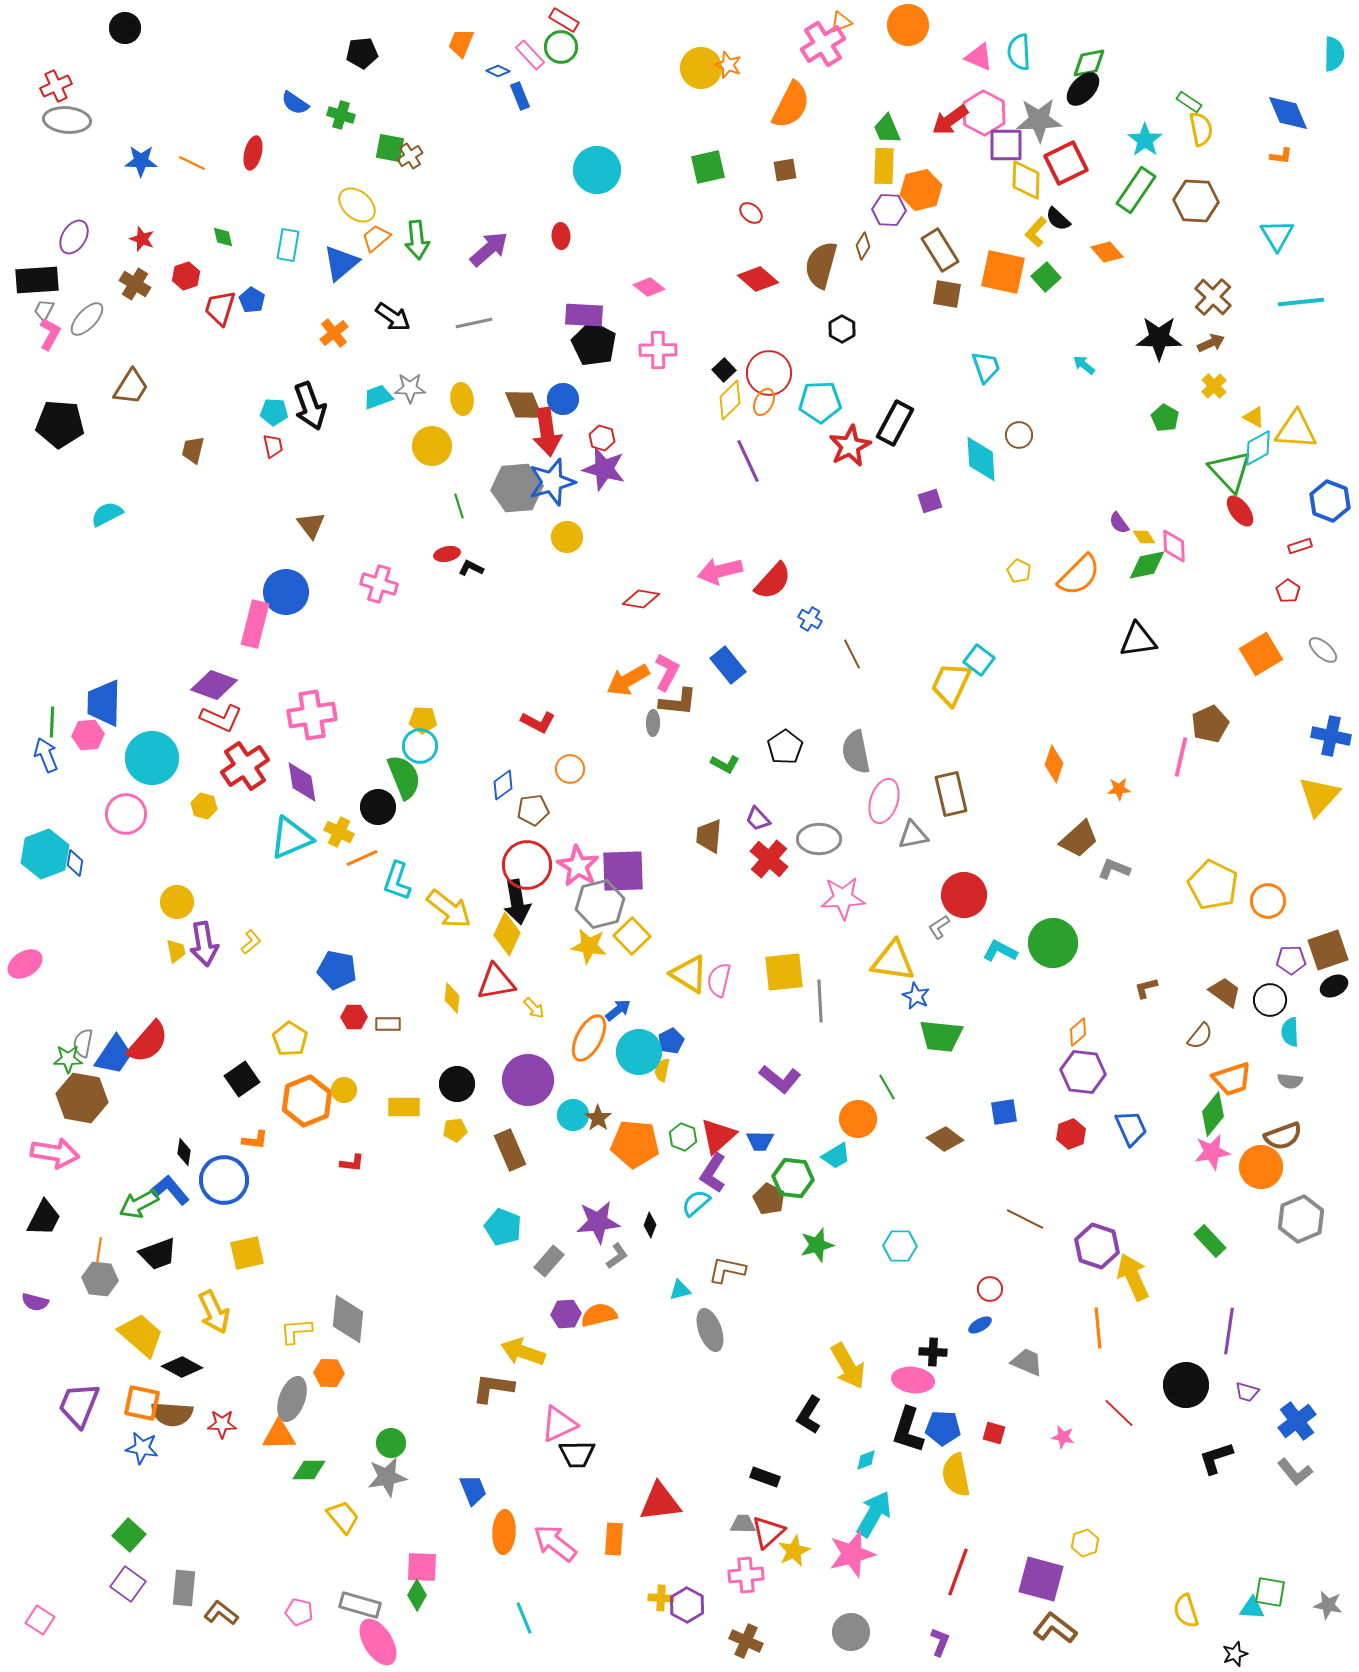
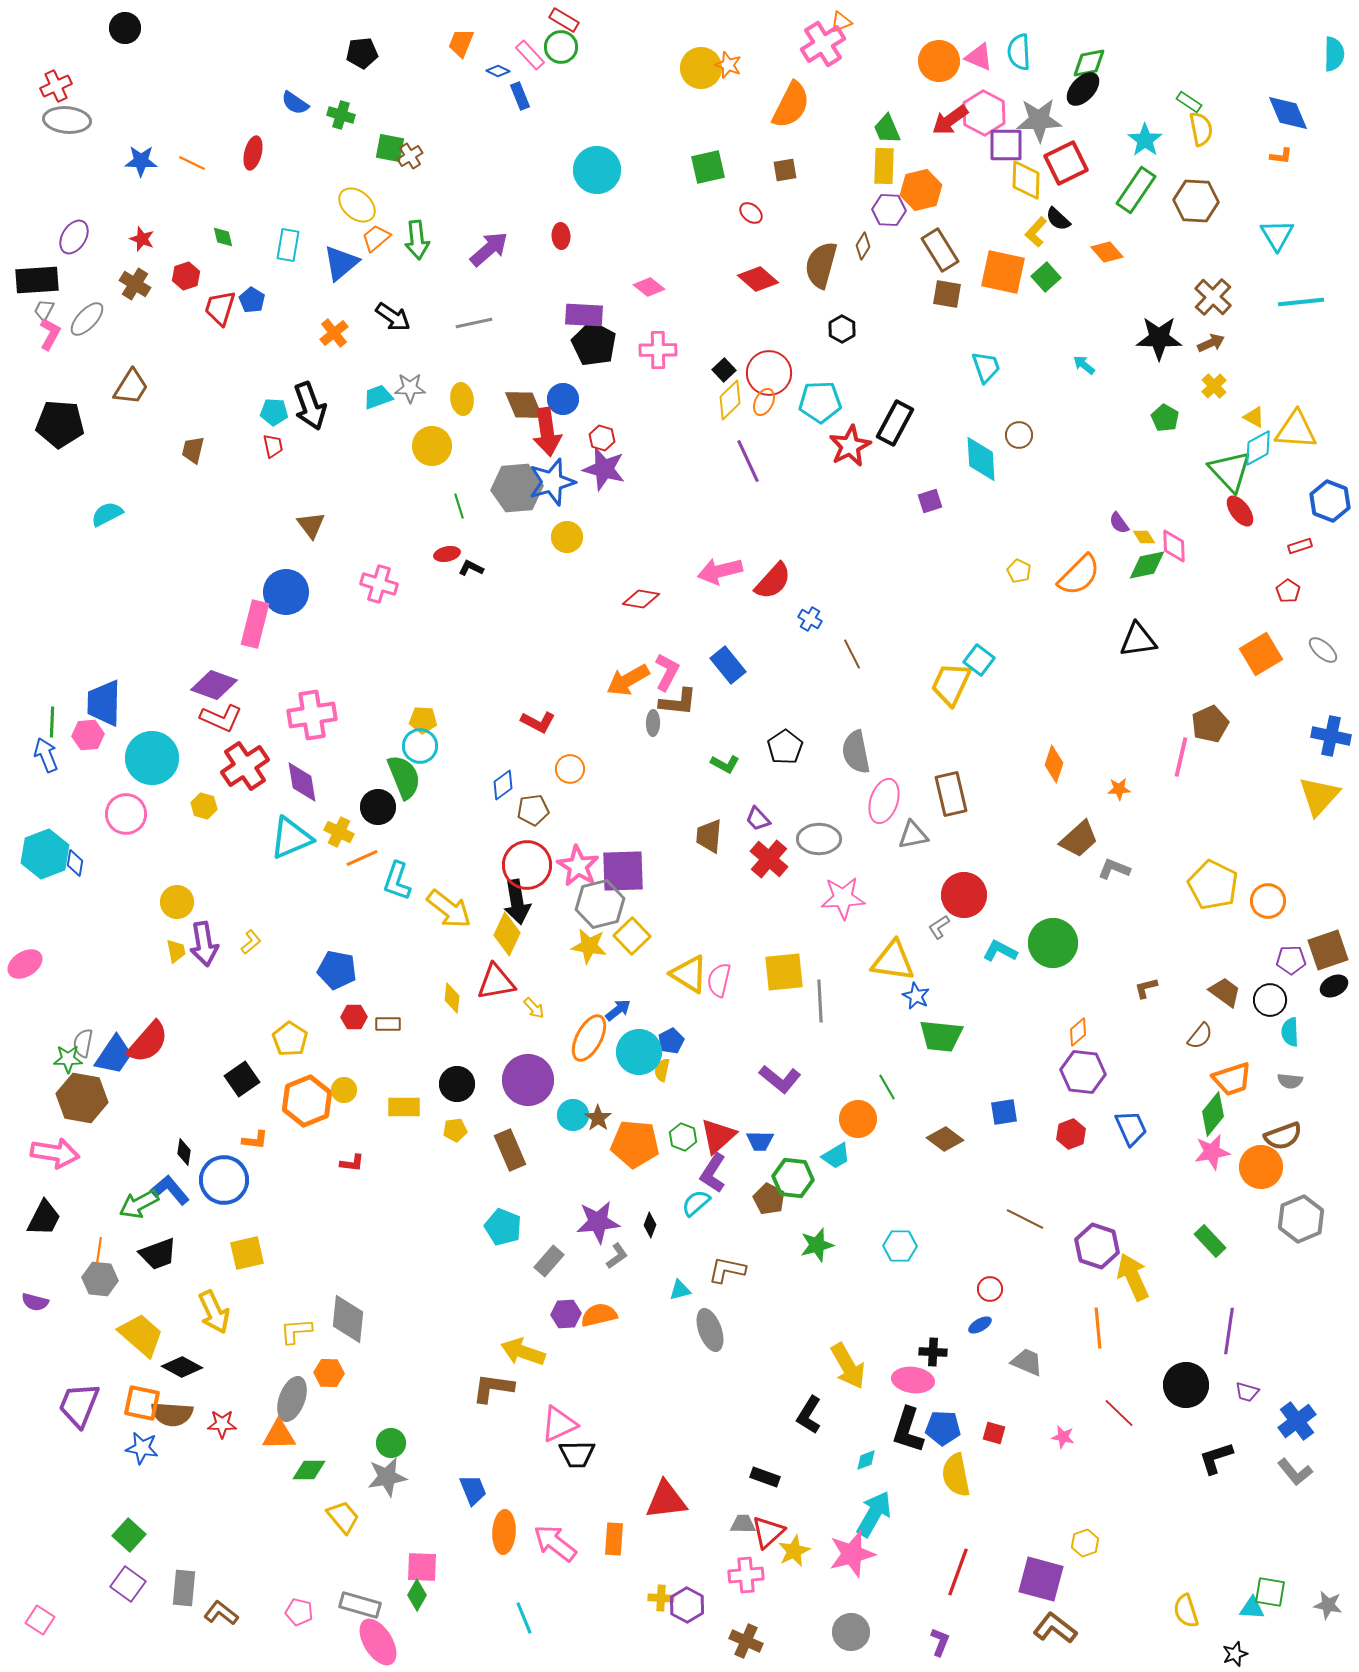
orange circle at (908, 25): moved 31 px right, 36 px down
red triangle at (660, 1502): moved 6 px right, 2 px up
